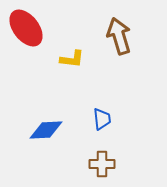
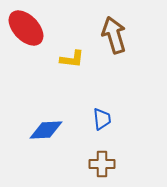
red ellipse: rotated 6 degrees counterclockwise
brown arrow: moved 5 px left, 1 px up
